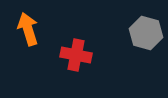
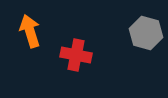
orange arrow: moved 2 px right, 2 px down
